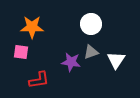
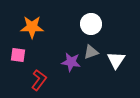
pink square: moved 3 px left, 3 px down
red L-shape: rotated 45 degrees counterclockwise
